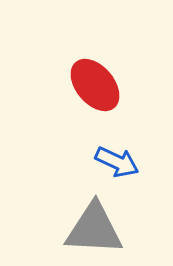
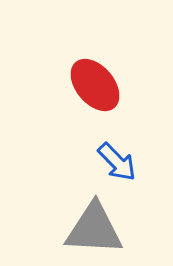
blue arrow: rotated 21 degrees clockwise
